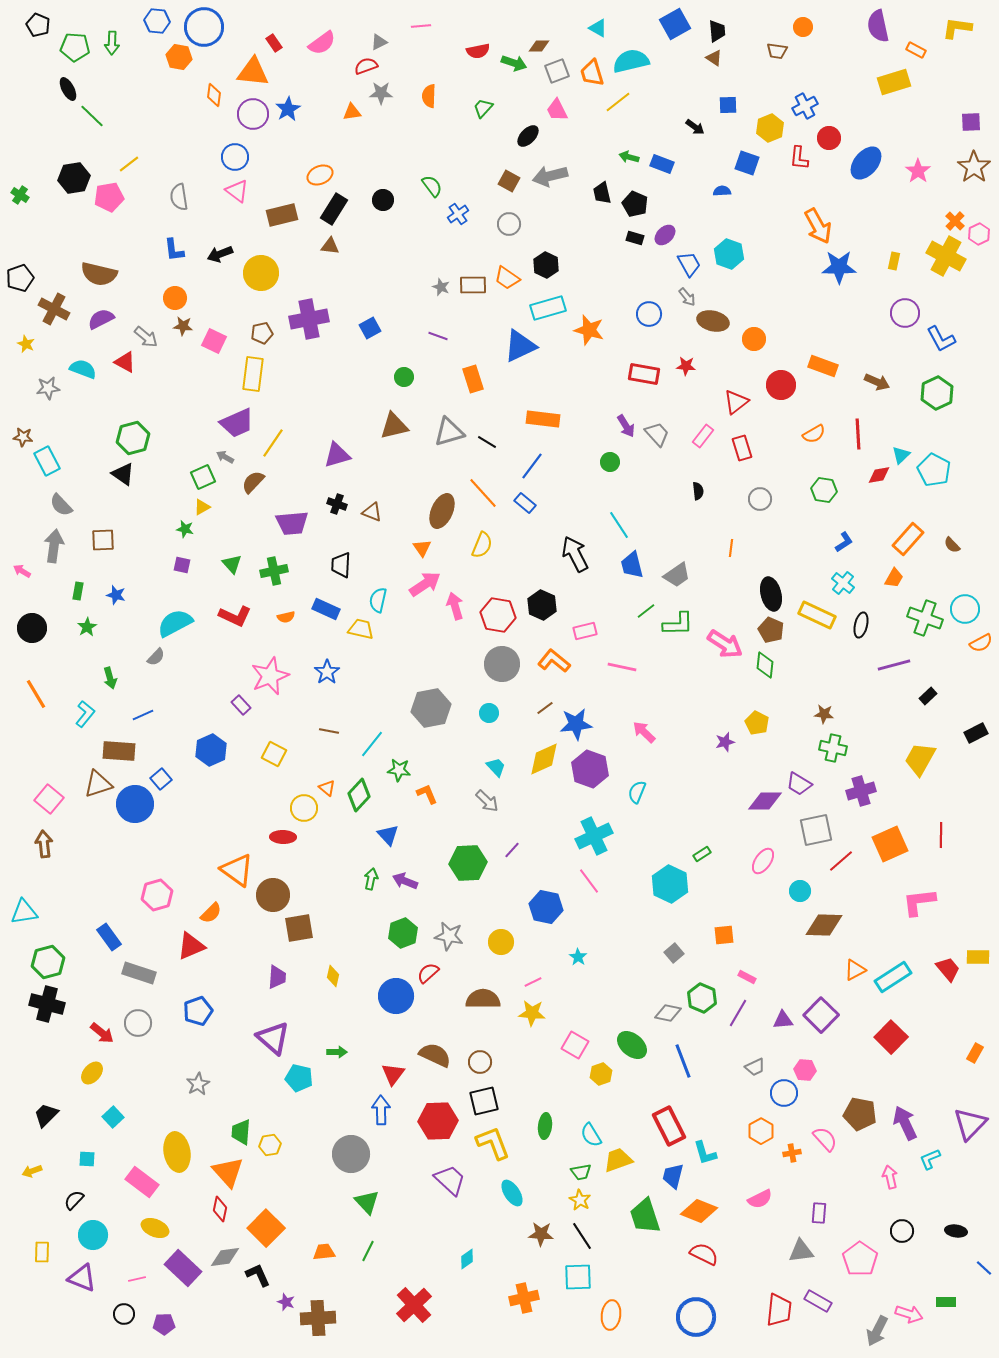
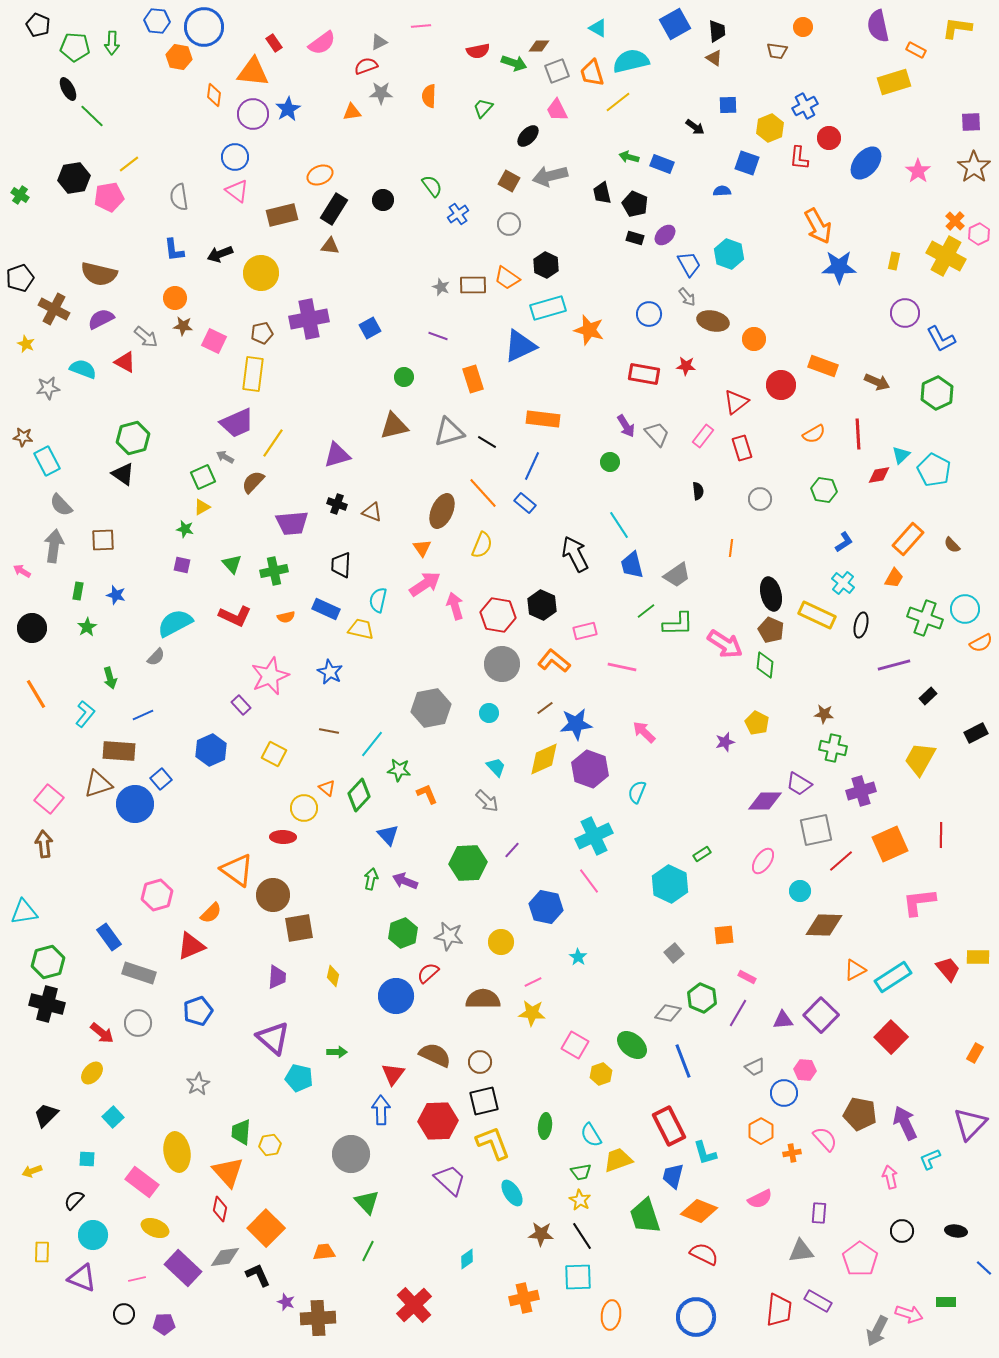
blue line at (532, 466): rotated 12 degrees counterclockwise
blue star at (327, 672): moved 3 px right; rotated 10 degrees counterclockwise
